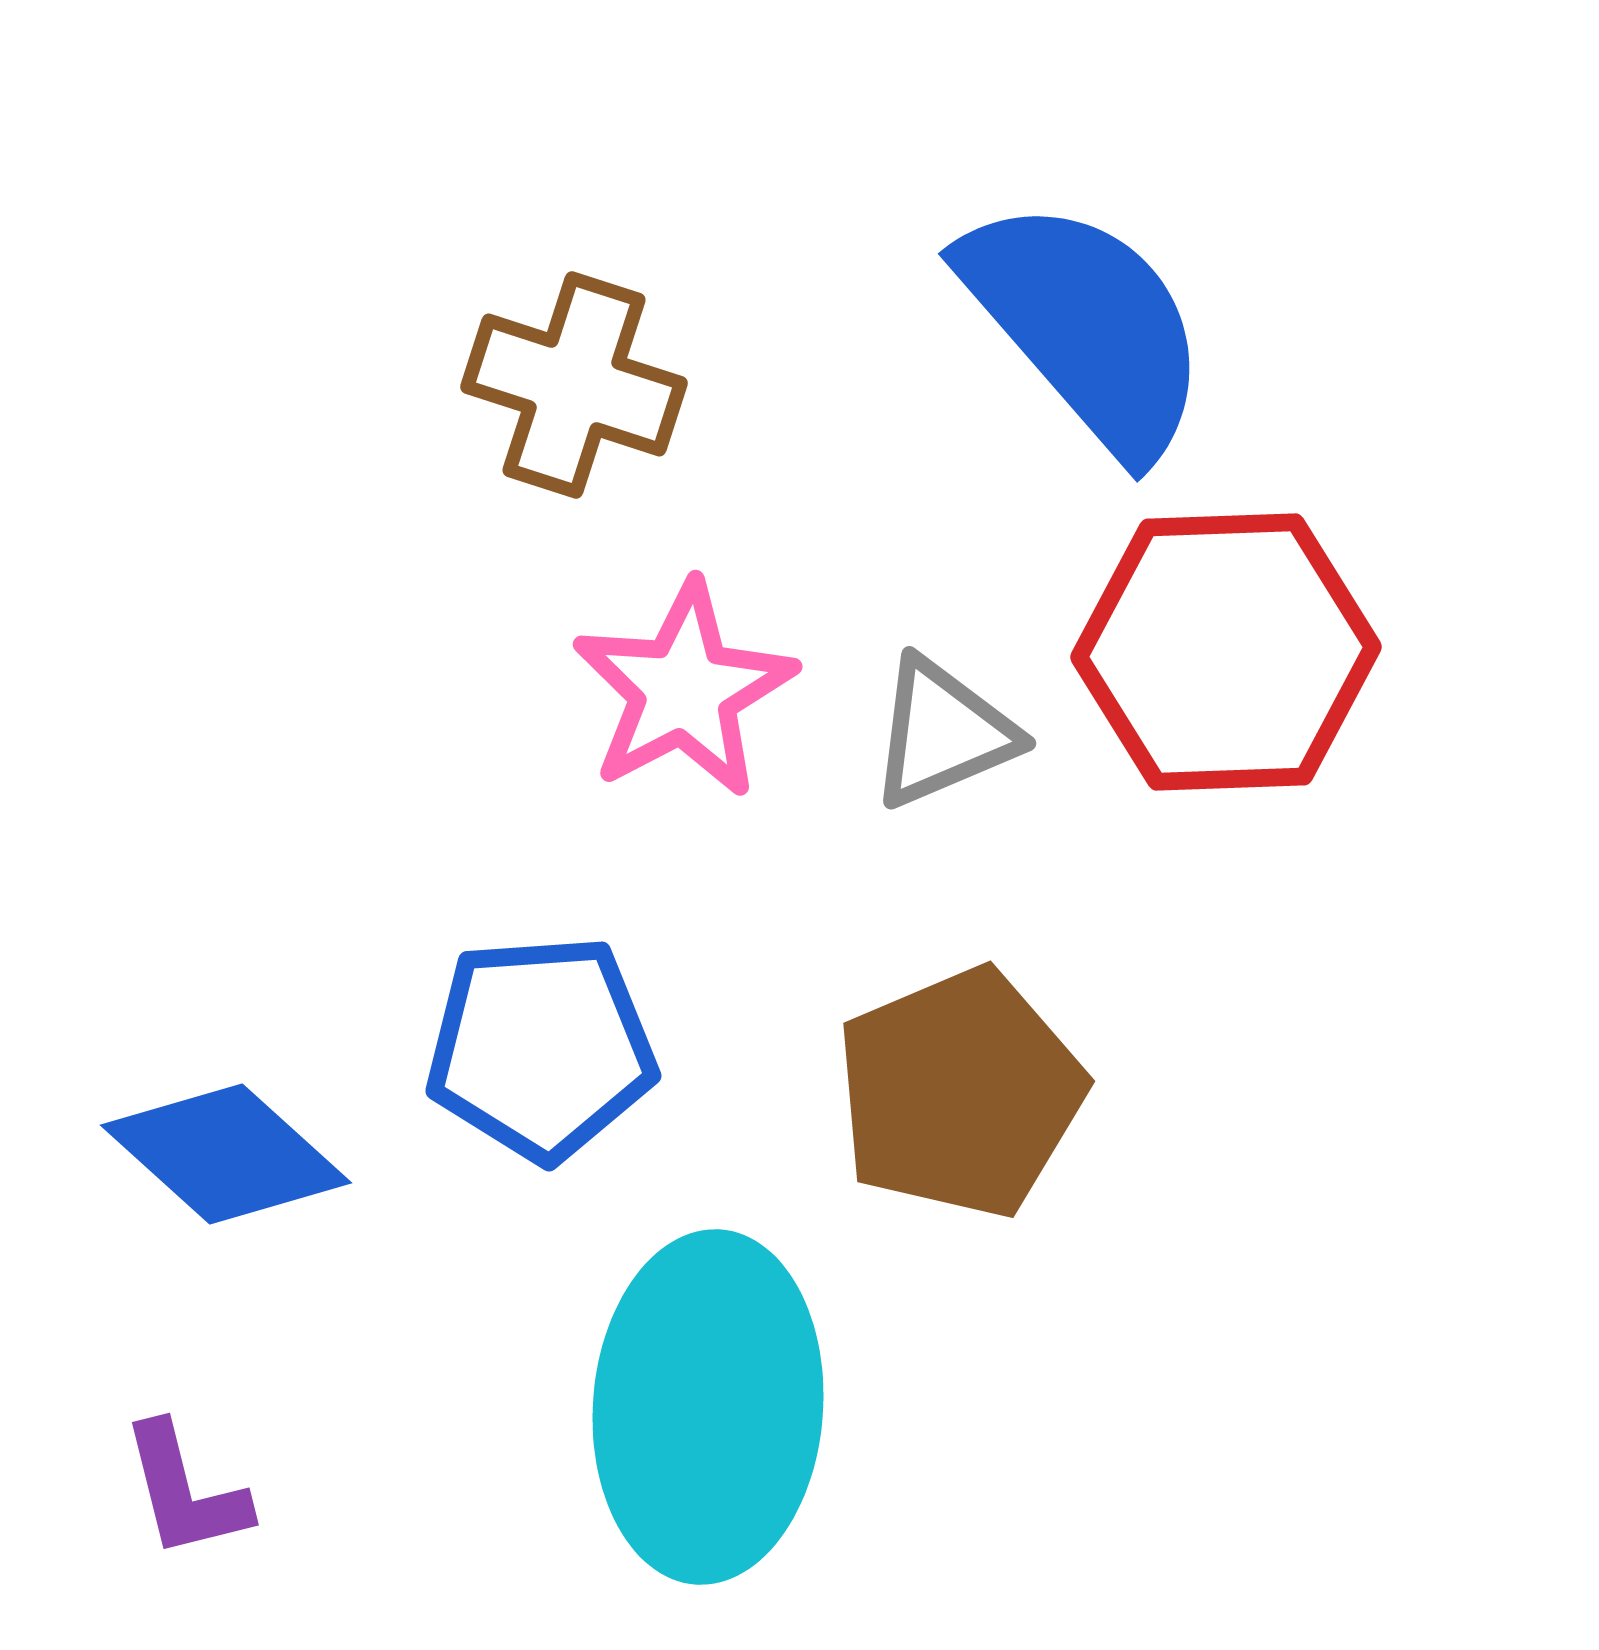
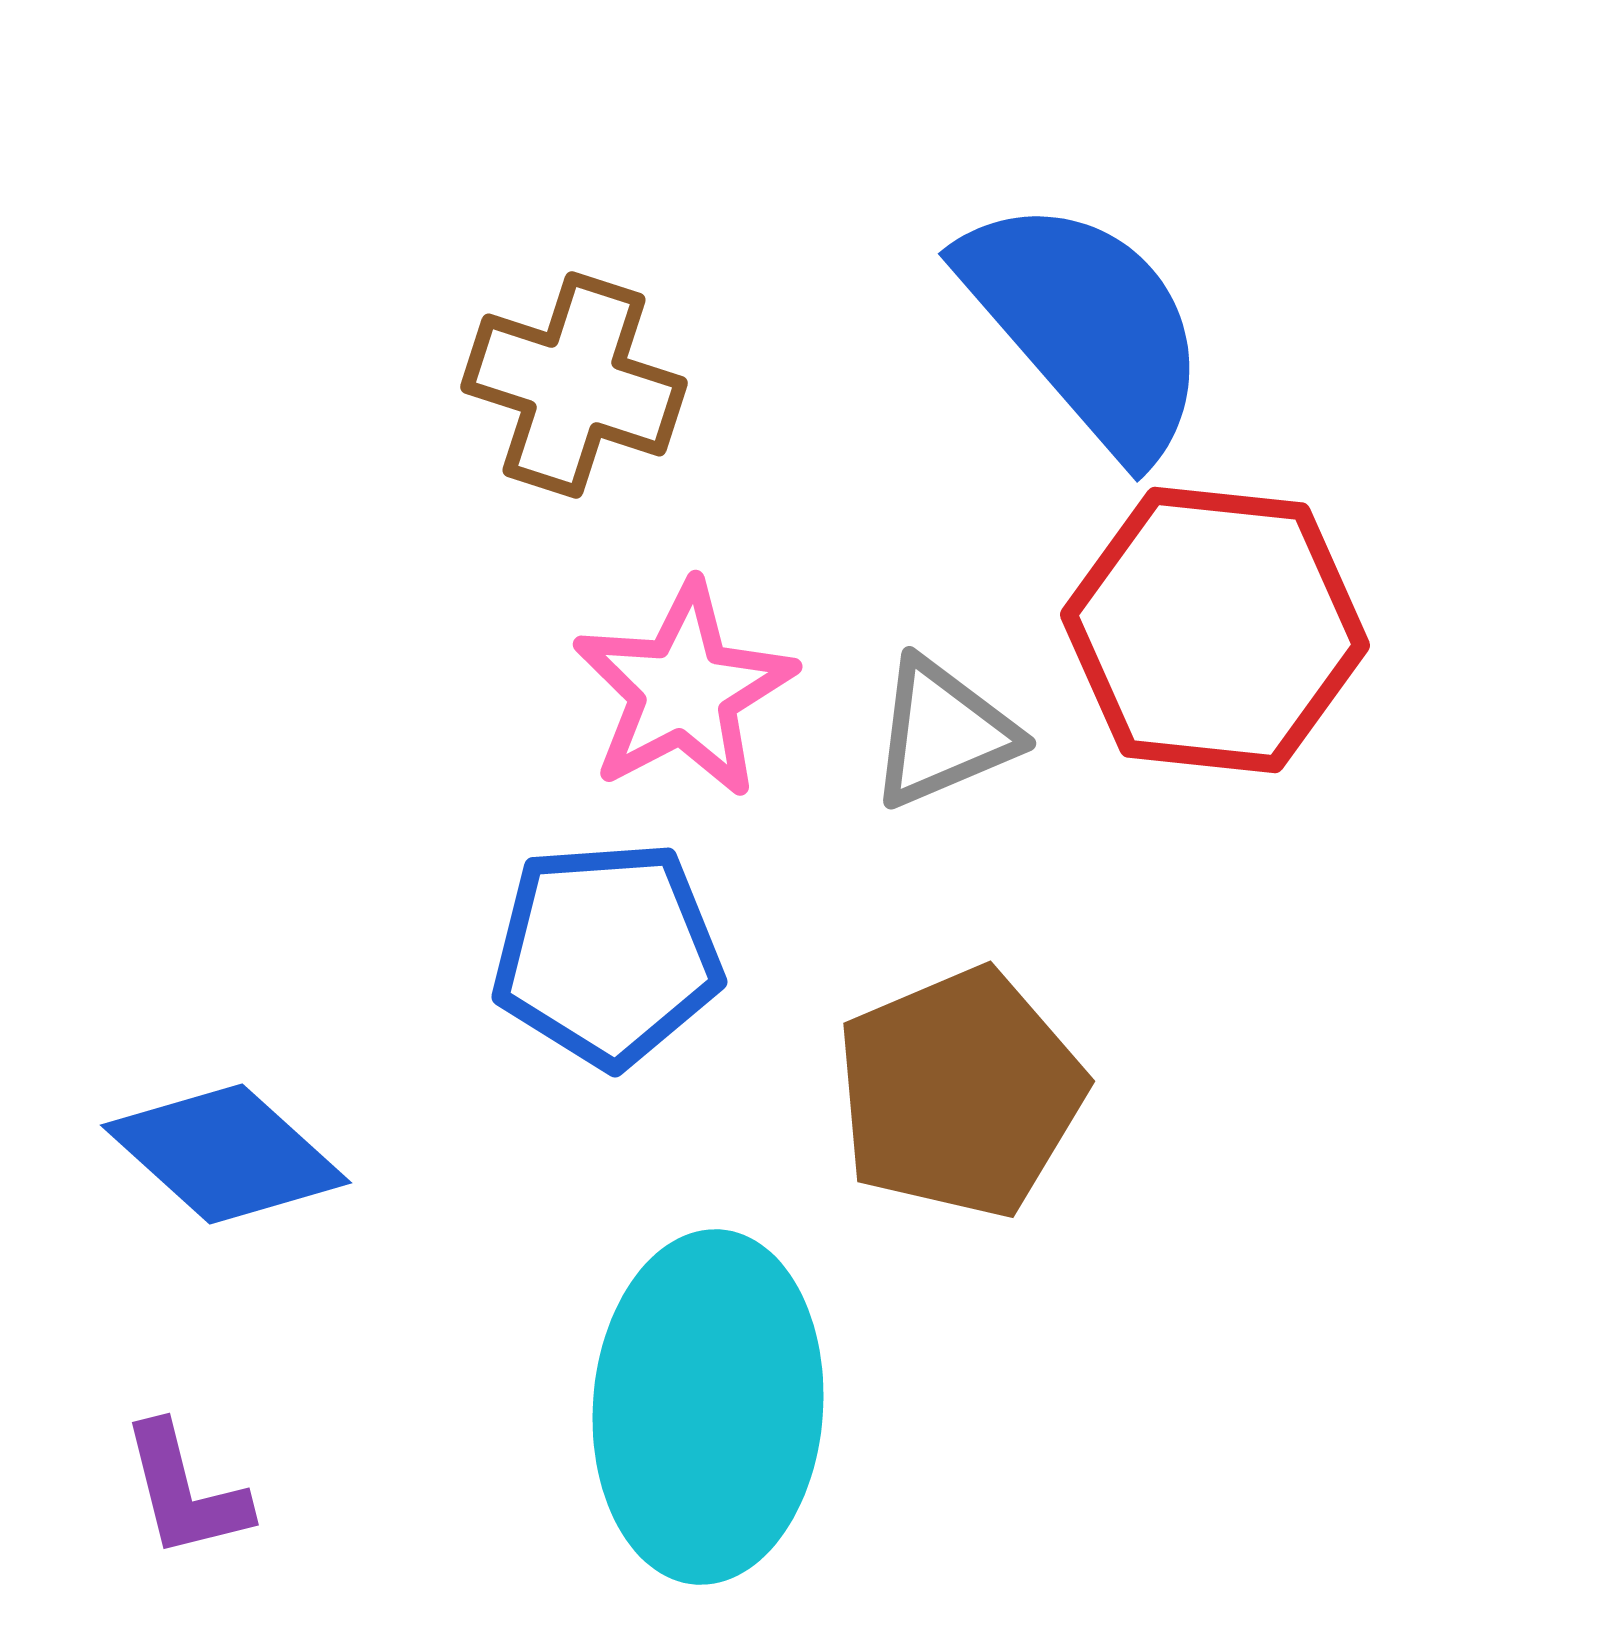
red hexagon: moved 11 px left, 22 px up; rotated 8 degrees clockwise
blue pentagon: moved 66 px right, 94 px up
